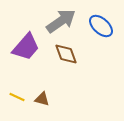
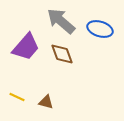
gray arrow: rotated 104 degrees counterclockwise
blue ellipse: moved 1 px left, 3 px down; rotated 25 degrees counterclockwise
brown diamond: moved 4 px left
brown triangle: moved 4 px right, 3 px down
